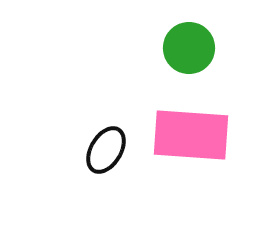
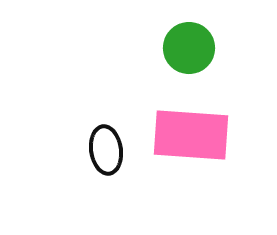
black ellipse: rotated 39 degrees counterclockwise
